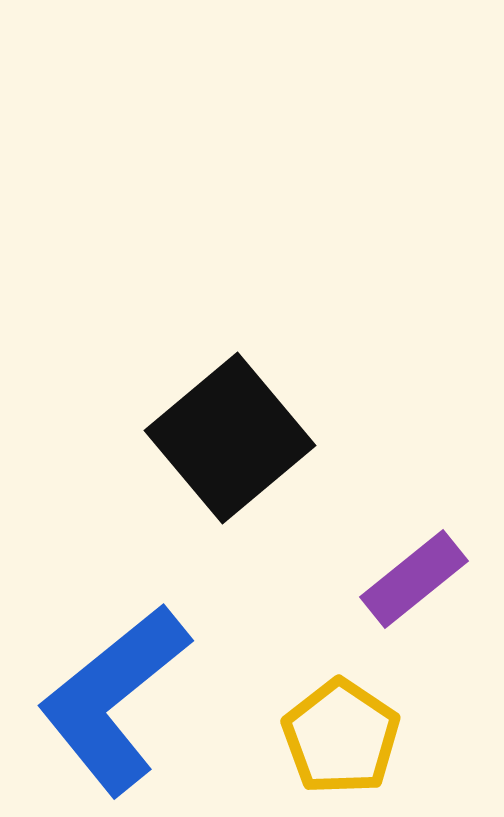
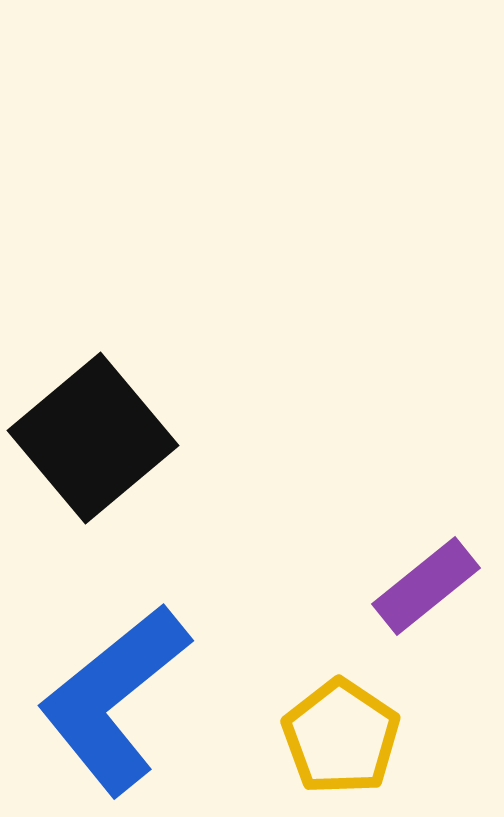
black square: moved 137 px left
purple rectangle: moved 12 px right, 7 px down
